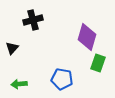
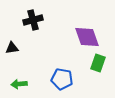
purple diamond: rotated 36 degrees counterclockwise
black triangle: rotated 40 degrees clockwise
